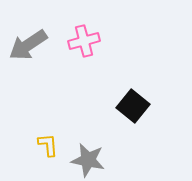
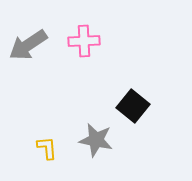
pink cross: rotated 12 degrees clockwise
yellow L-shape: moved 1 px left, 3 px down
gray star: moved 8 px right, 20 px up
